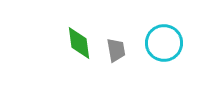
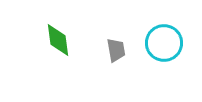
green diamond: moved 21 px left, 3 px up
